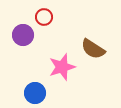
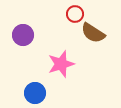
red circle: moved 31 px right, 3 px up
brown semicircle: moved 16 px up
pink star: moved 1 px left, 3 px up
